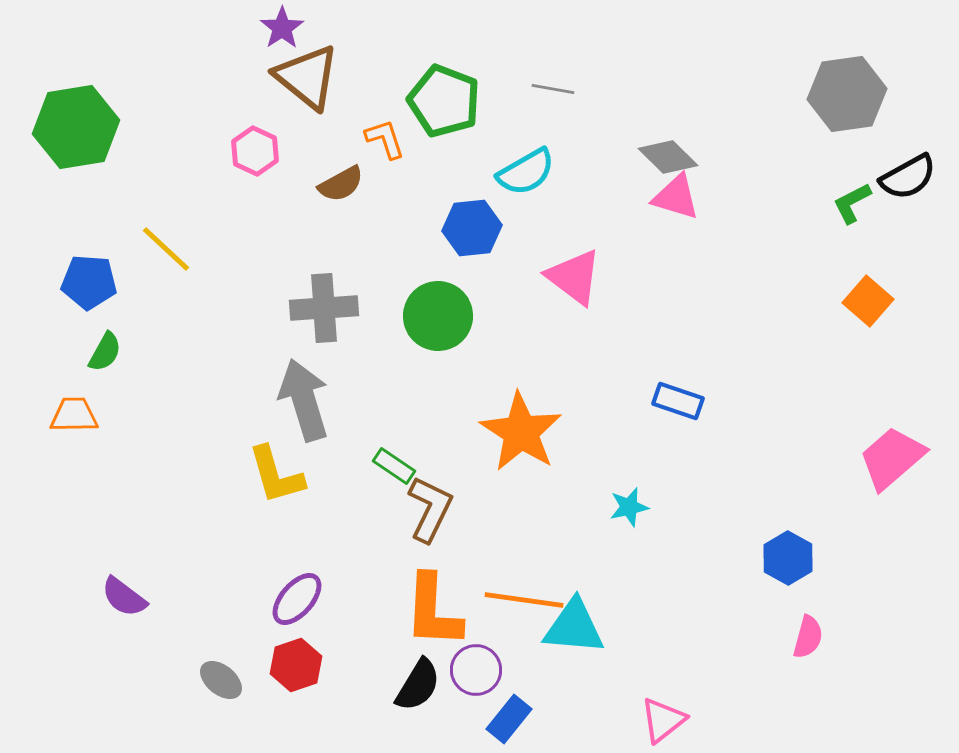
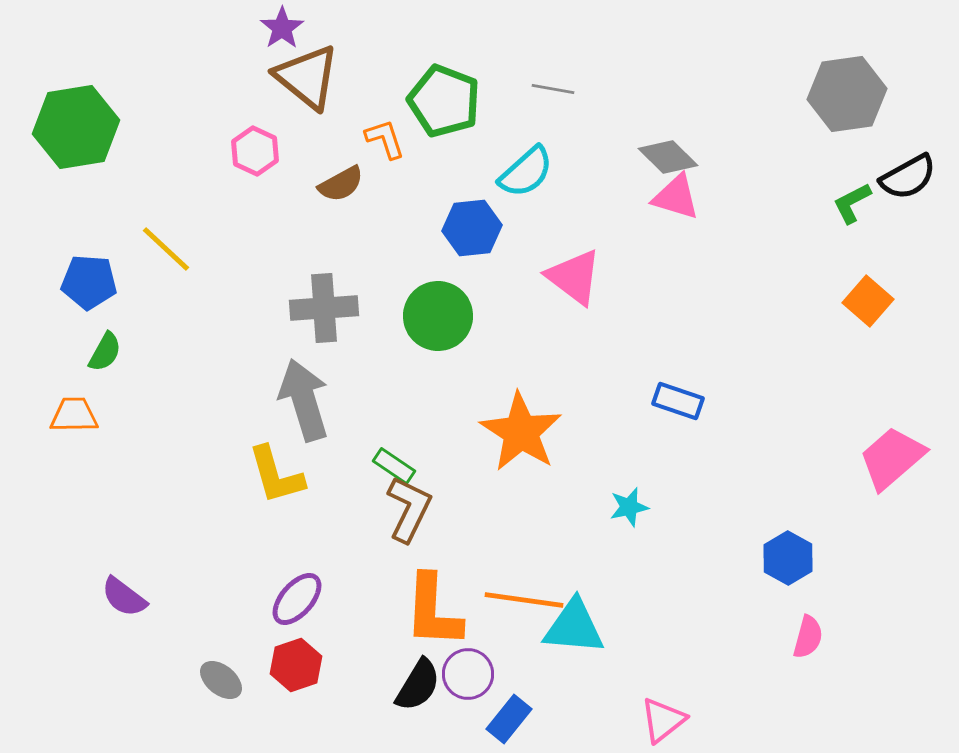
cyan semicircle at (526, 172): rotated 12 degrees counterclockwise
brown L-shape at (430, 509): moved 21 px left
purple circle at (476, 670): moved 8 px left, 4 px down
